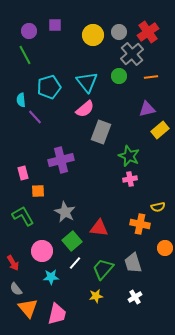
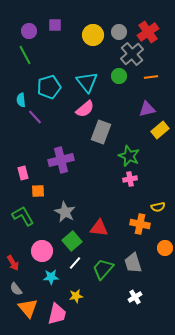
yellow star: moved 20 px left
